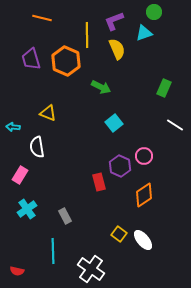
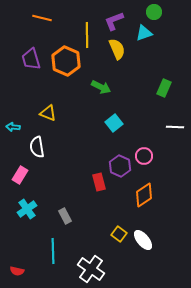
white line: moved 2 px down; rotated 30 degrees counterclockwise
